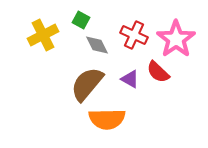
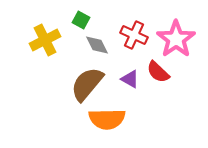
yellow cross: moved 2 px right, 5 px down
